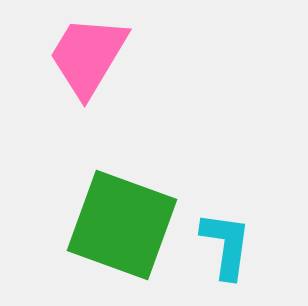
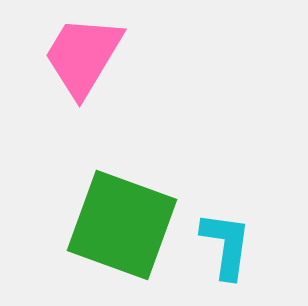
pink trapezoid: moved 5 px left
